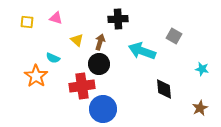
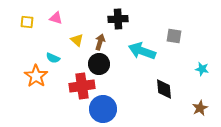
gray square: rotated 21 degrees counterclockwise
